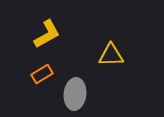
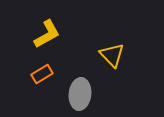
yellow triangle: moved 1 px right; rotated 48 degrees clockwise
gray ellipse: moved 5 px right
